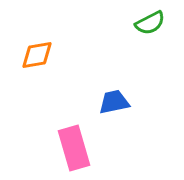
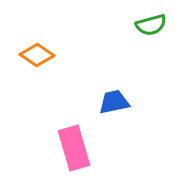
green semicircle: moved 1 px right, 2 px down; rotated 12 degrees clockwise
orange diamond: rotated 44 degrees clockwise
